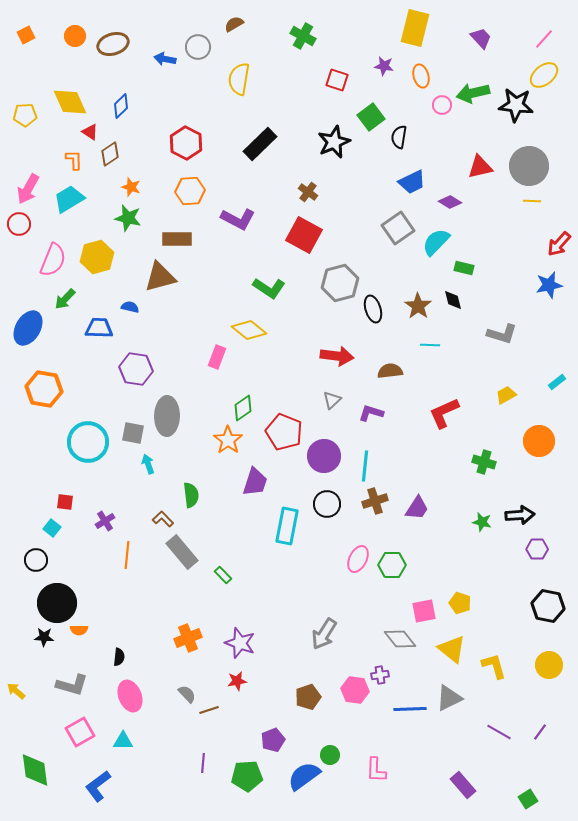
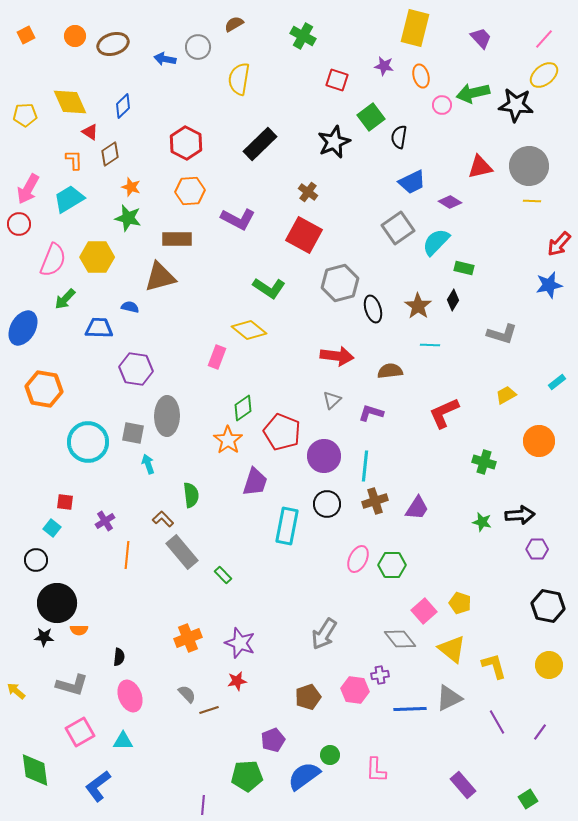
blue diamond at (121, 106): moved 2 px right
yellow hexagon at (97, 257): rotated 16 degrees clockwise
black diamond at (453, 300): rotated 45 degrees clockwise
blue ellipse at (28, 328): moved 5 px left
red pentagon at (284, 432): moved 2 px left
pink square at (424, 611): rotated 30 degrees counterclockwise
purple line at (499, 732): moved 2 px left, 10 px up; rotated 30 degrees clockwise
purple line at (203, 763): moved 42 px down
